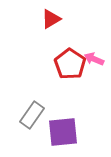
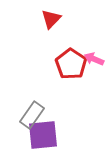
red triangle: rotated 15 degrees counterclockwise
red pentagon: moved 1 px right
purple square: moved 20 px left, 3 px down
